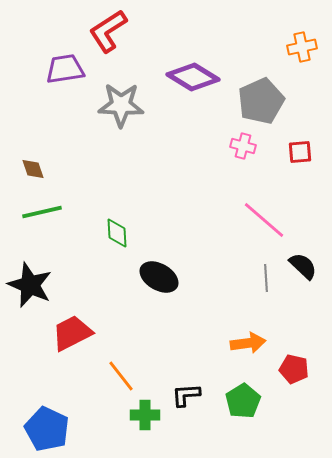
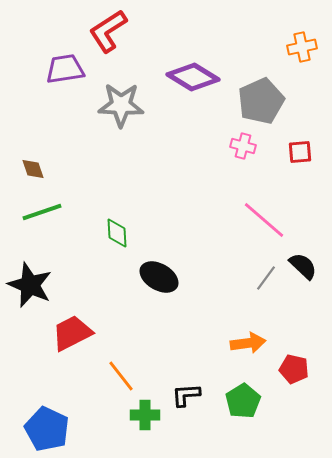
green line: rotated 6 degrees counterclockwise
gray line: rotated 40 degrees clockwise
